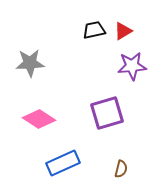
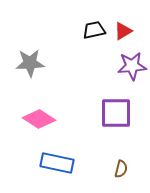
purple square: moved 9 px right; rotated 16 degrees clockwise
blue rectangle: moved 6 px left; rotated 36 degrees clockwise
